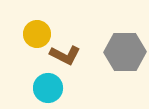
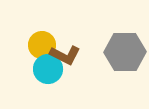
yellow circle: moved 5 px right, 11 px down
cyan circle: moved 19 px up
